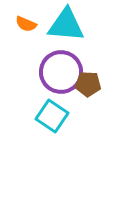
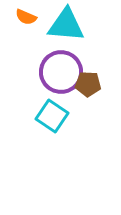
orange semicircle: moved 7 px up
